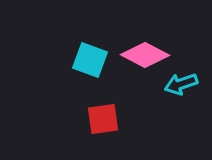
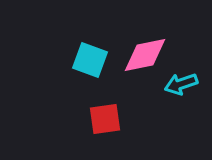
pink diamond: rotated 39 degrees counterclockwise
red square: moved 2 px right
